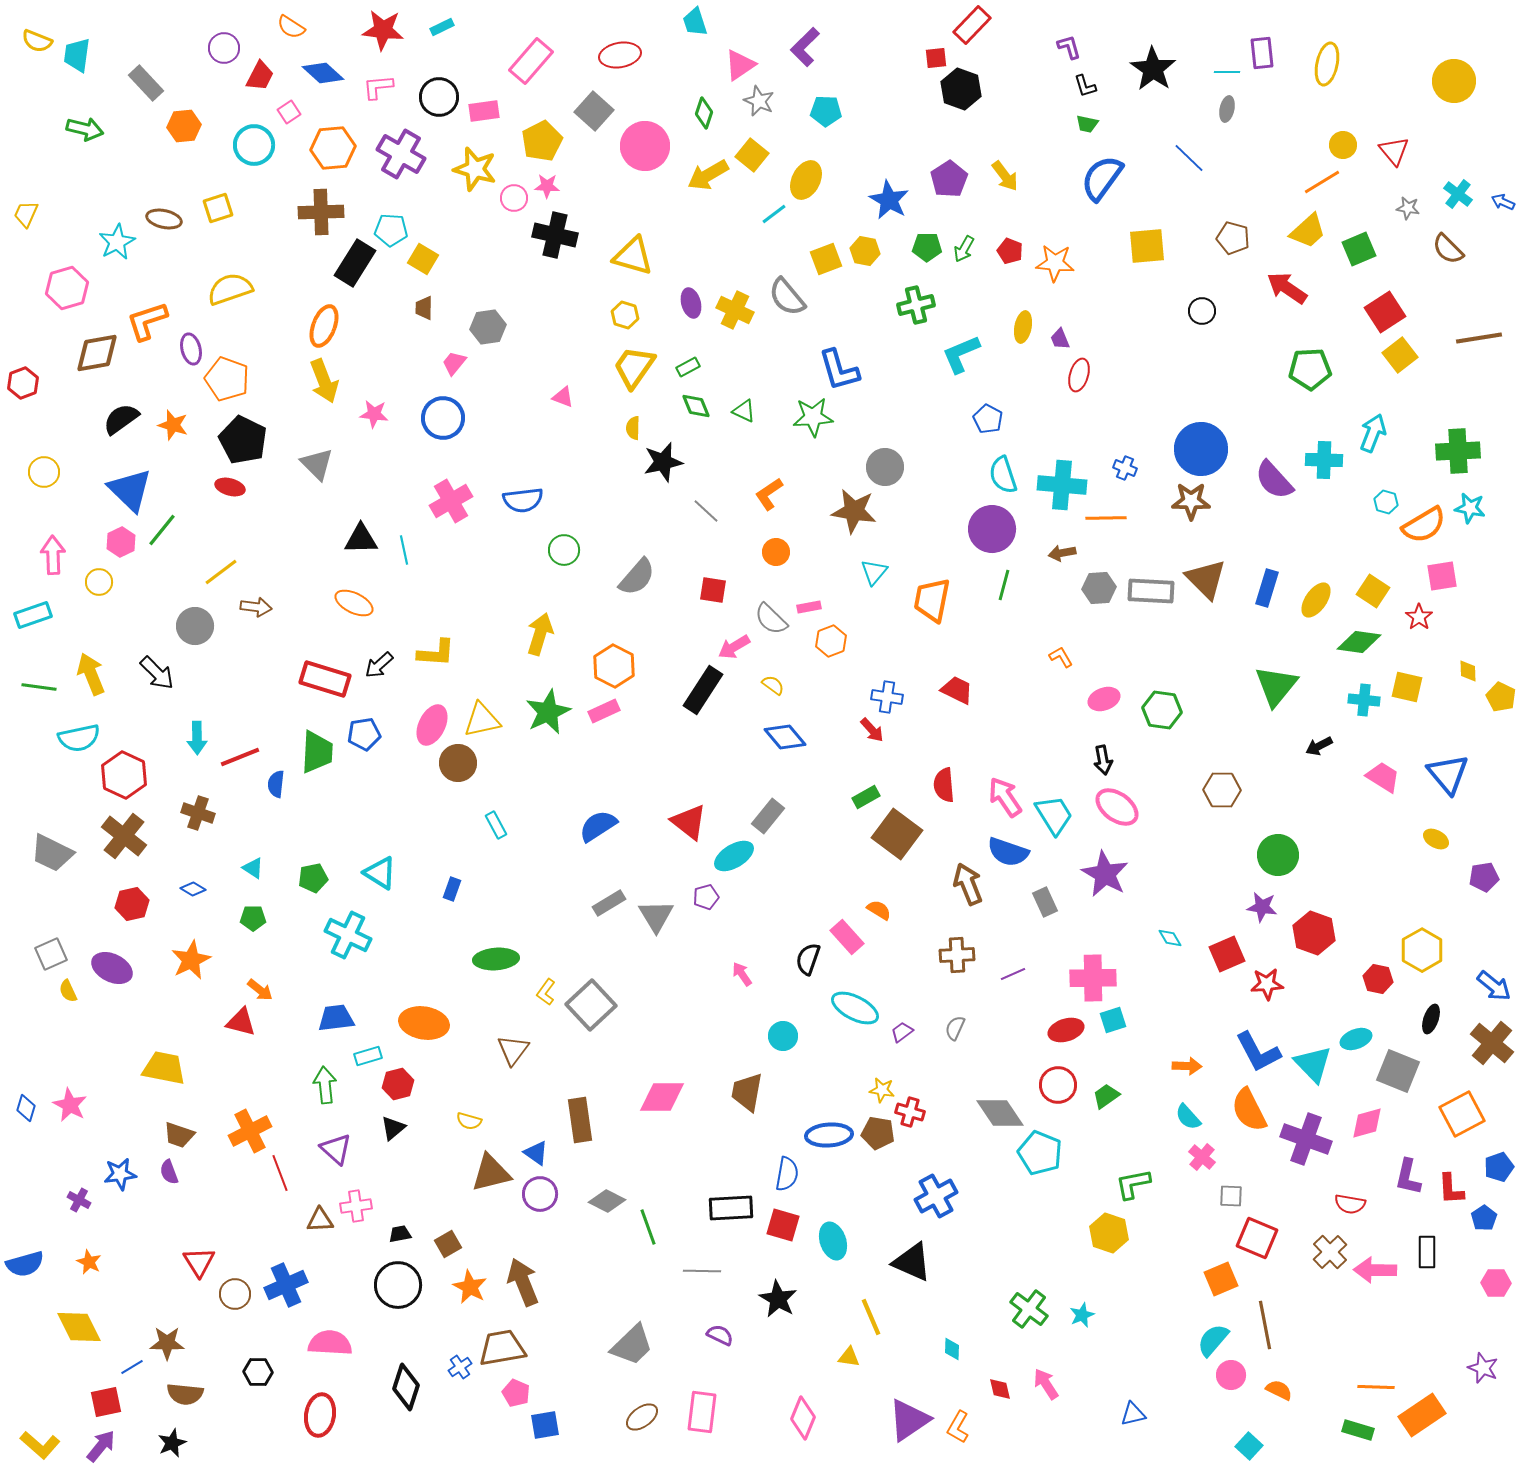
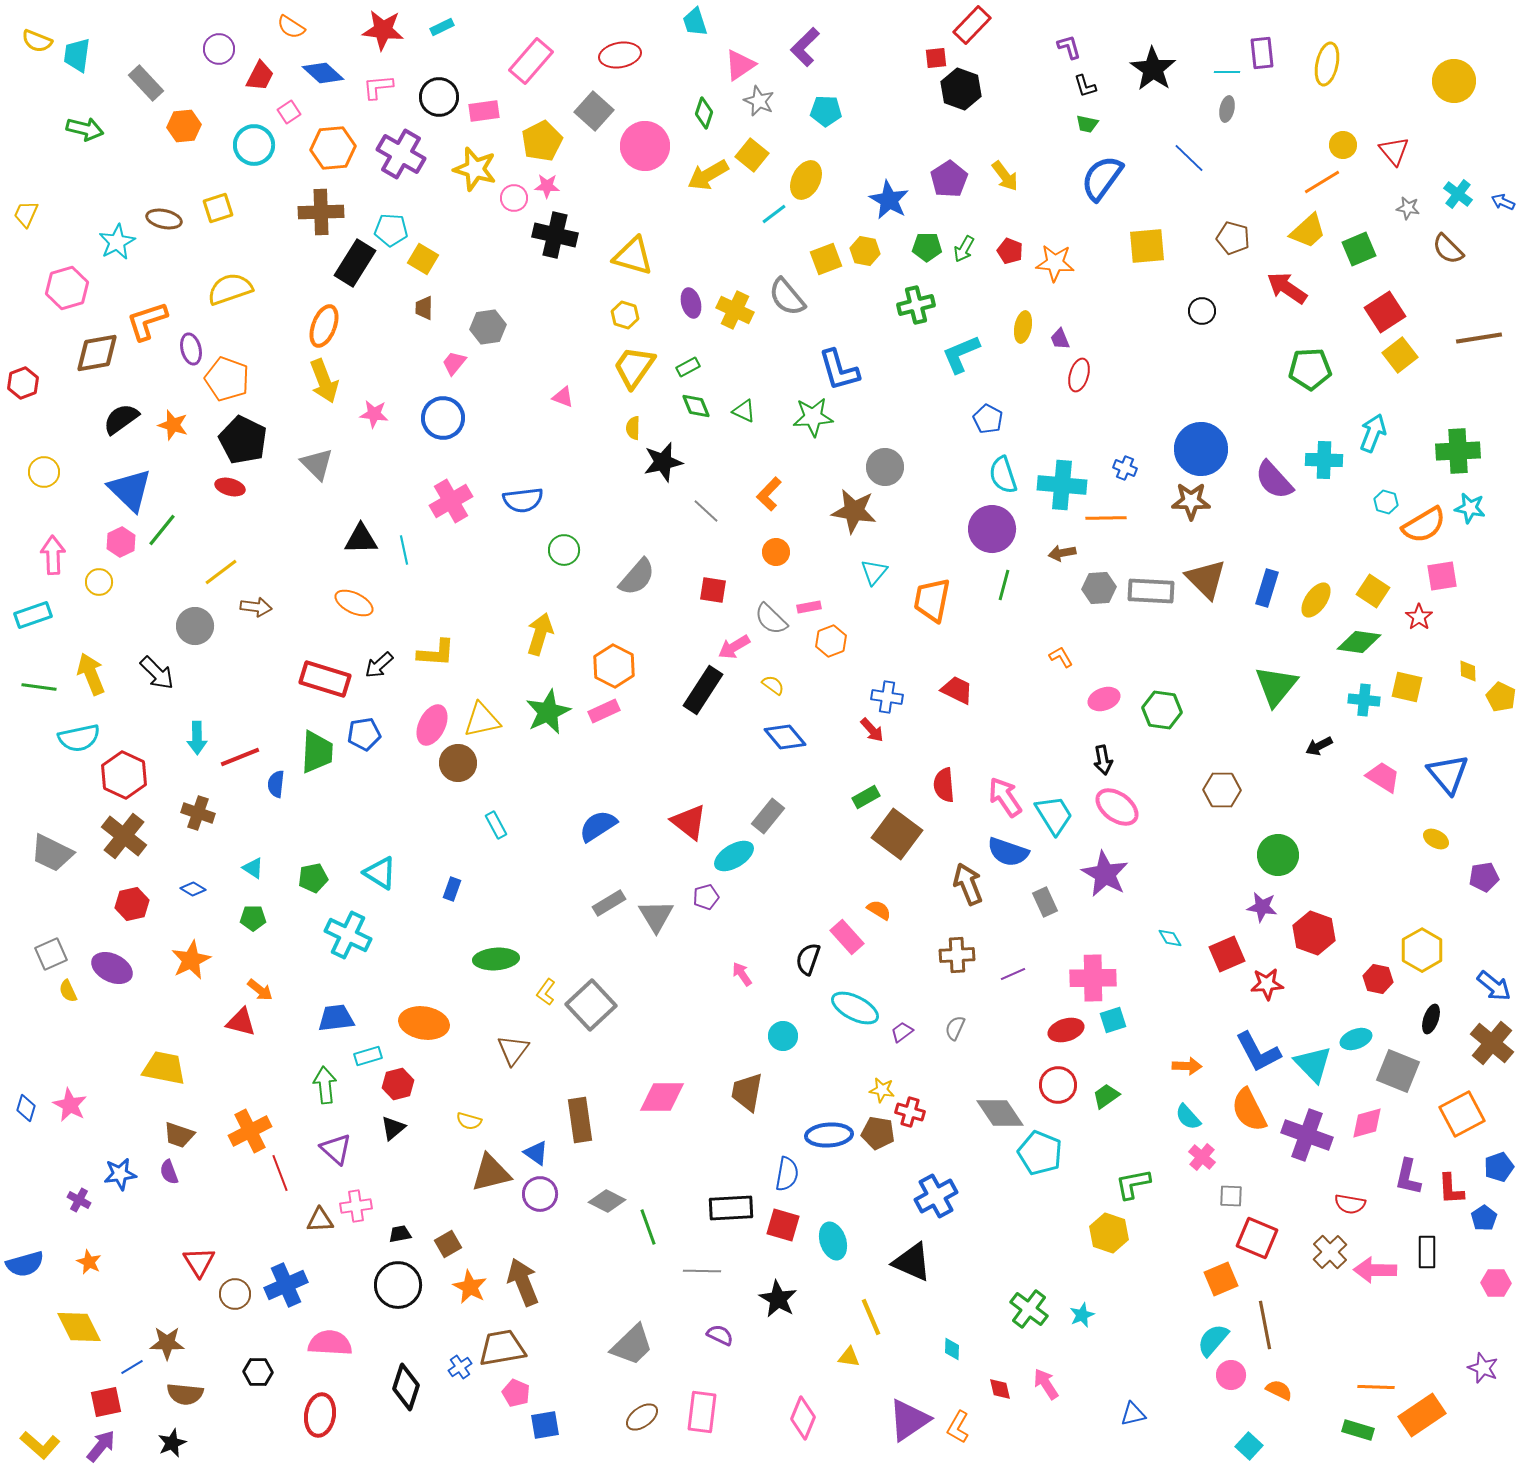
purple circle at (224, 48): moved 5 px left, 1 px down
orange L-shape at (769, 494): rotated 12 degrees counterclockwise
purple cross at (1306, 1139): moved 1 px right, 4 px up
